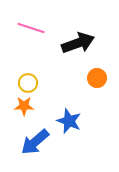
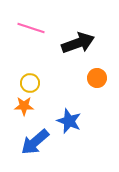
yellow circle: moved 2 px right
